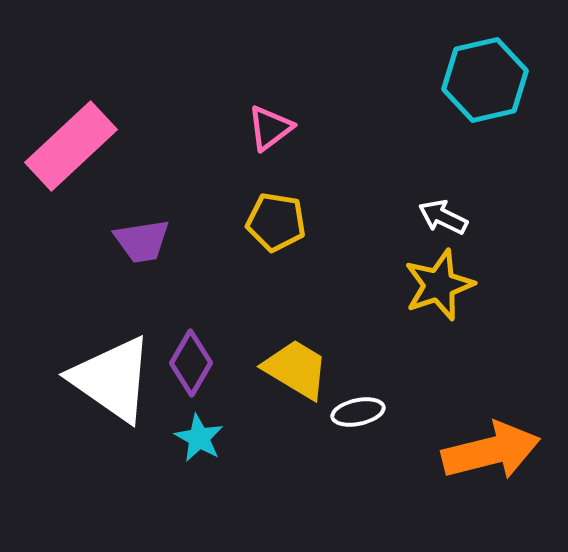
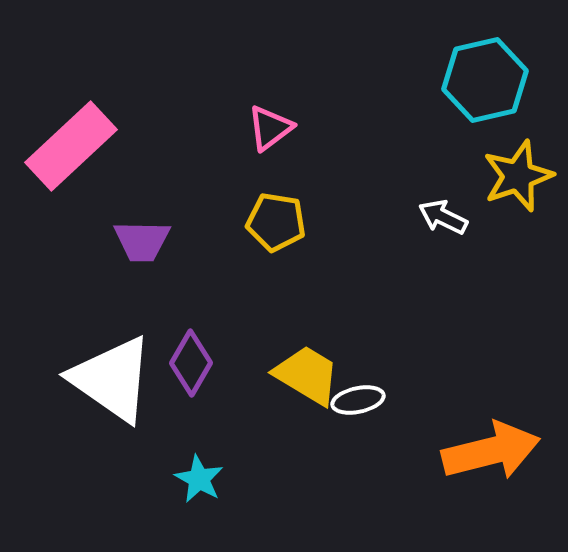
purple trapezoid: rotated 10 degrees clockwise
yellow star: moved 79 px right, 109 px up
yellow trapezoid: moved 11 px right, 6 px down
white ellipse: moved 12 px up
cyan star: moved 41 px down
